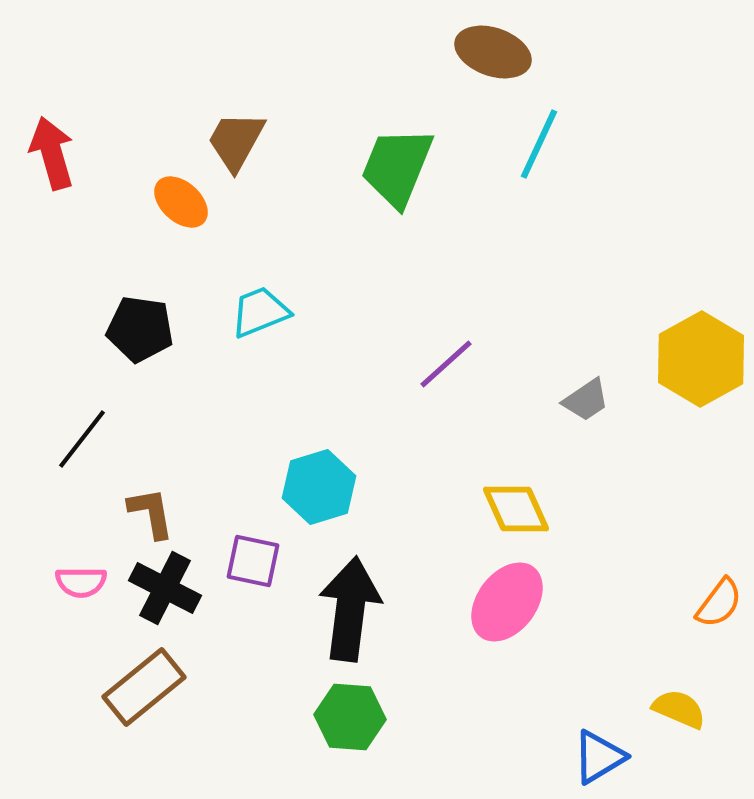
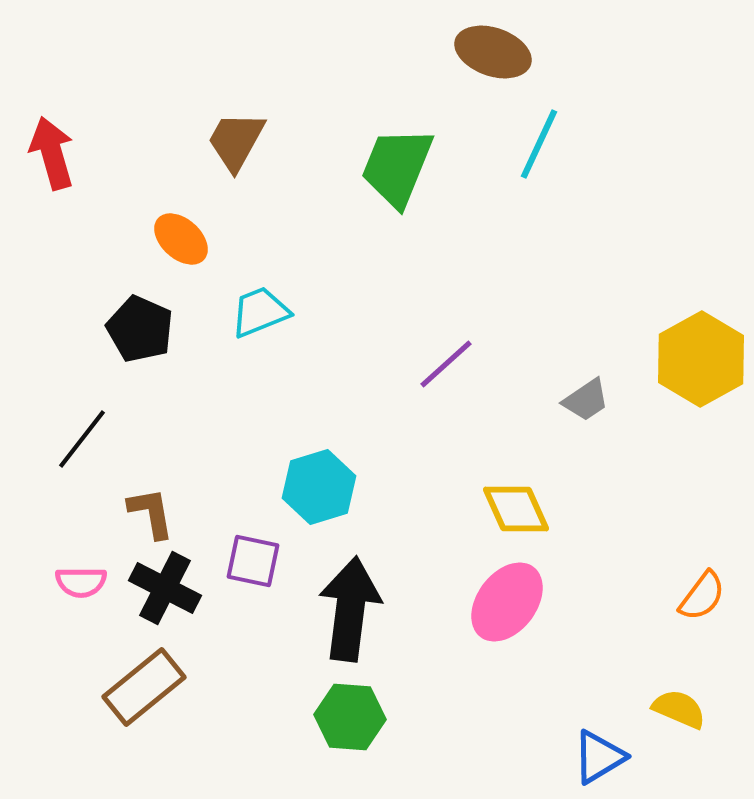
orange ellipse: moved 37 px down
black pentagon: rotated 16 degrees clockwise
orange semicircle: moved 17 px left, 7 px up
